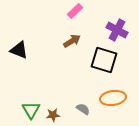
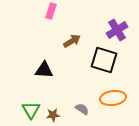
pink rectangle: moved 24 px left; rotated 28 degrees counterclockwise
purple cross: rotated 30 degrees clockwise
black triangle: moved 25 px right, 20 px down; rotated 18 degrees counterclockwise
gray semicircle: moved 1 px left
